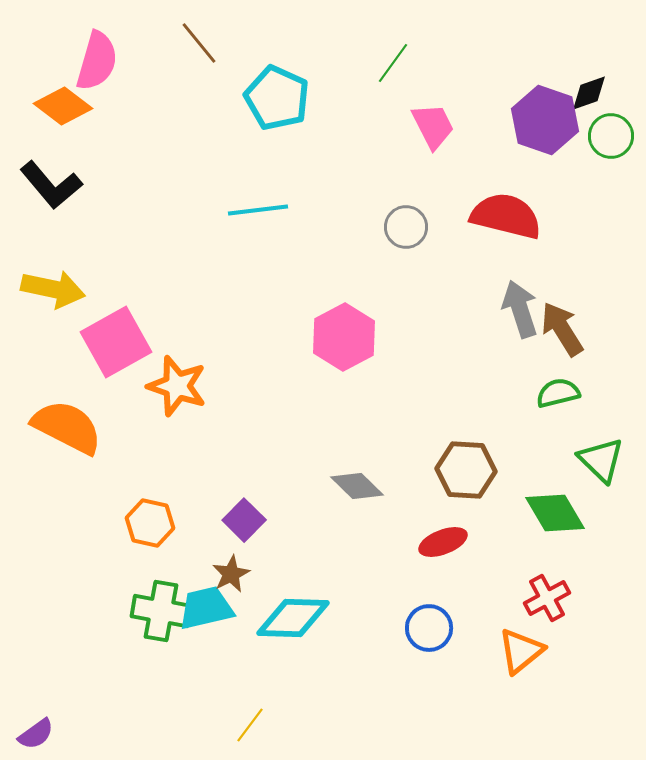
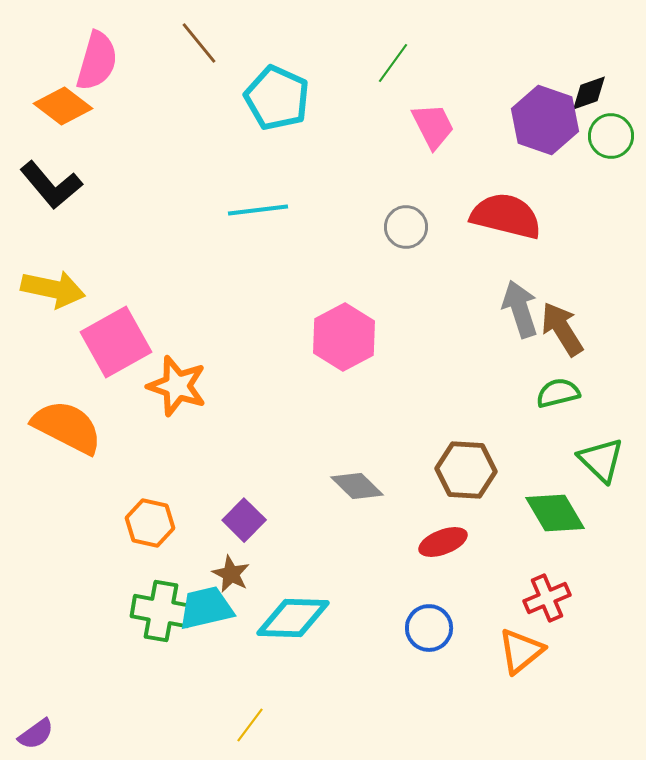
brown star: rotated 18 degrees counterclockwise
red cross: rotated 6 degrees clockwise
